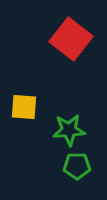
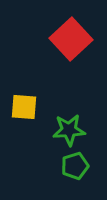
red square: rotated 9 degrees clockwise
green pentagon: moved 2 px left; rotated 16 degrees counterclockwise
